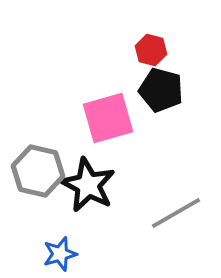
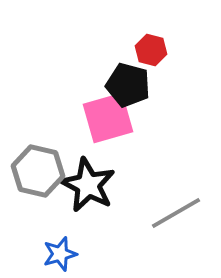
black pentagon: moved 33 px left, 5 px up
